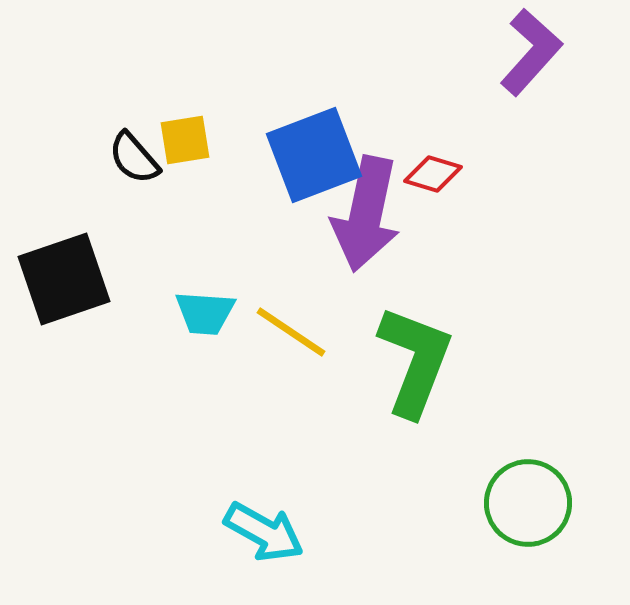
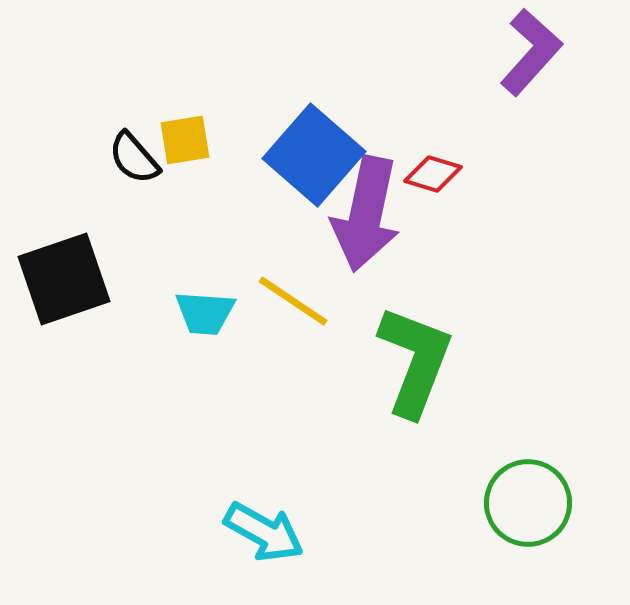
blue square: rotated 28 degrees counterclockwise
yellow line: moved 2 px right, 31 px up
